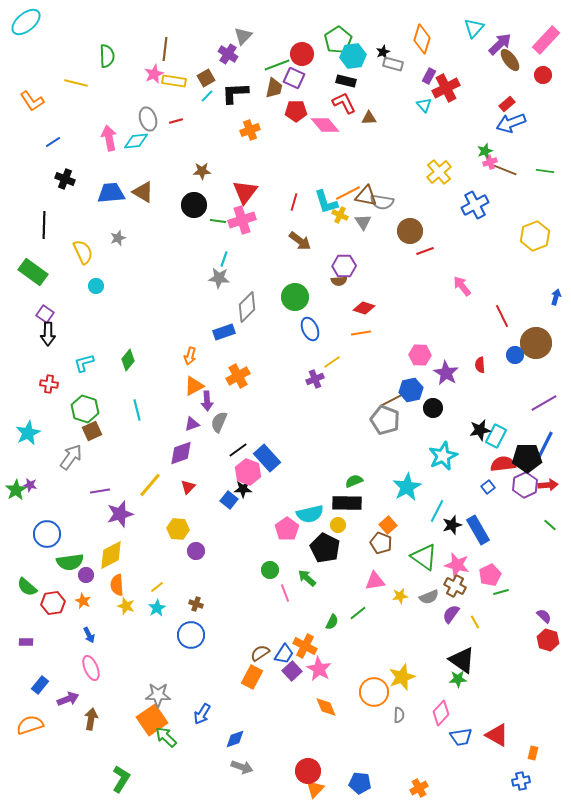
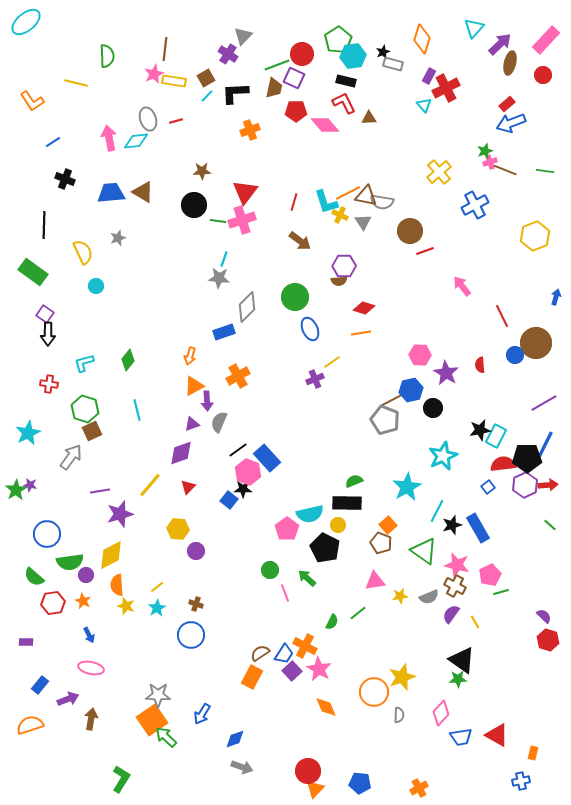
brown ellipse at (510, 60): moved 3 px down; rotated 50 degrees clockwise
blue rectangle at (478, 530): moved 2 px up
green triangle at (424, 557): moved 6 px up
green semicircle at (27, 587): moved 7 px right, 10 px up
pink ellipse at (91, 668): rotated 55 degrees counterclockwise
